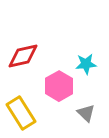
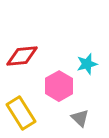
red diamond: moved 1 px left; rotated 8 degrees clockwise
cyan star: moved 1 px right; rotated 10 degrees counterclockwise
gray triangle: moved 6 px left, 5 px down
